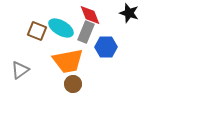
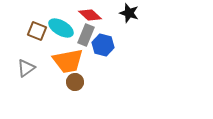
red diamond: rotated 25 degrees counterclockwise
gray rectangle: moved 3 px down
blue hexagon: moved 3 px left, 2 px up; rotated 15 degrees clockwise
gray triangle: moved 6 px right, 2 px up
brown circle: moved 2 px right, 2 px up
